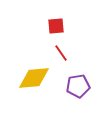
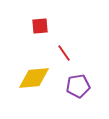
red square: moved 16 px left
red line: moved 3 px right
